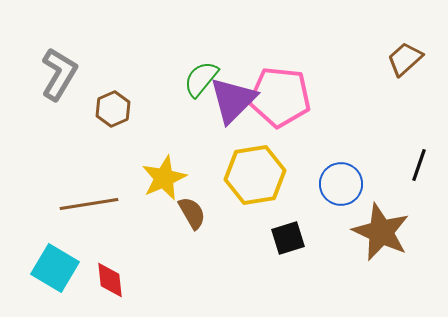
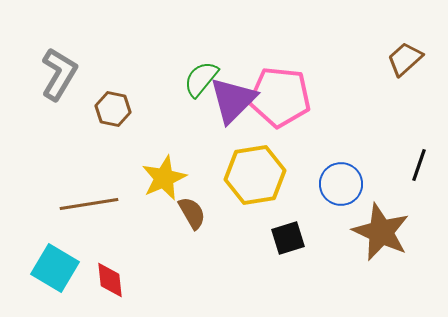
brown hexagon: rotated 24 degrees counterclockwise
